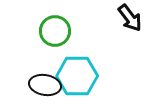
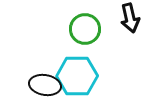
black arrow: rotated 24 degrees clockwise
green circle: moved 30 px right, 2 px up
